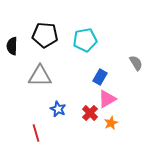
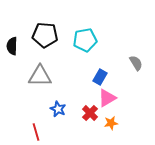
pink triangle: moved 1 px up
orange star: rotated 16 degrees clockwise
red line: moved 1 px up
